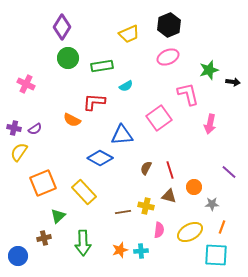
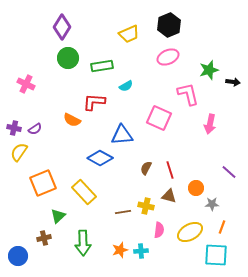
pink square: rotated 30 degrees counterclockwise
orange circle: moved 2 px right, 1 px down
